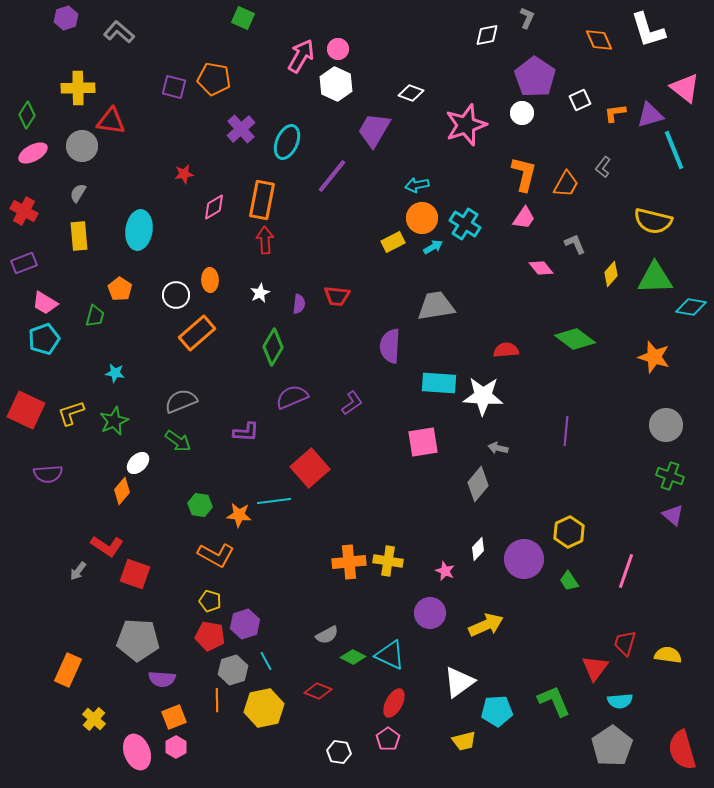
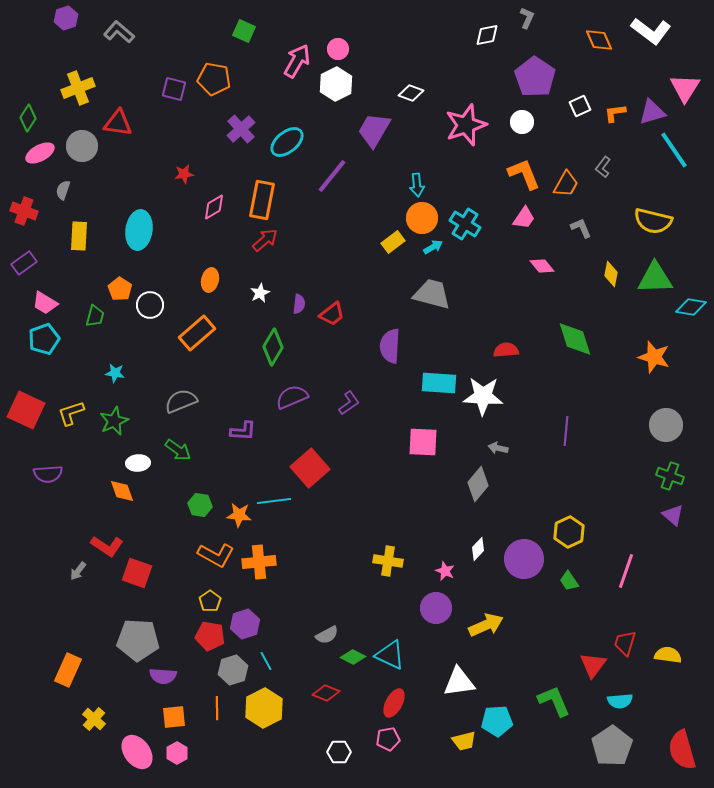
green square at (243, 18): moved 1 px right, 13 px down
white L-shape at (648, 30): moved 3 px right, 1 px down; rotated 36 degrees counterclockwise
pink arrow at (301, 56): moved 4 px left, 5 px down
white hexagon at (336, 84): rotated 8 degrees clockwise
purple square at (174, 87): moved 2 px down
yellow cross at (78, 88): rotated 20 degrees counterclockwise
pink triangle at (685, 88): rotated 24 degrees clockwise
white square at (580, 100): moved 6 px down
white circle at (522, 113): moved 9 px down
green diamond at (27, 115): moved 1 px right, 3 px down
purple triangle at (650, 115): moved 2 px right, 3 px up
red triangle at (111, 121): moved 7 px right, 2 px down
cyan ellipse at (287, 142): rotated 28 degrees clockwise
cyan line at (674, 150): rotated 12 degrees counterclockwise
pink ellipse at (33, 153): moved 7 px right
orange L-shape at (524, 174): rotated 36 degrees counterclockwise
cyan arrow at (417, 185): rotated 85 degrees counterclockwise
gray semicircle at (78, 193): moved 15 px left, 3 px up; rotated 12 degrees counterclockwise
red cross at (24, 211): rotated 8 degrees counterclockwise
yellow rectangle at (79, 236): rotated 8 degrees clockwise
red arrow at (265, 240): rotated 52 degrees clockwise
yellow rectangle at (393, 242): rotated 10 degrees counterclockwise
gray L-shape at (575, 244): moved 6 px right, 16 px up
purple rectangle at (24, 263): rotated 15 degrees counterclockwise
pink diamond at (541, 268): moved 1 px right, 2 px up
yellow diamond at (611, 274): rotated 30 degrees counterclockwise
orange ellipse at (210, 280): rotated 15 degrees clockwise
white circle at (176, 295): moved 26 px left, 10 px down
red trapezoid at (337, 296): moved 5 px left, 18 px down; rotated 44 degrees counterclockwise
gray trapezoid at (436, 306): moved 4 px left, 12 px up; rotated 24 degrees clockwise
green diamond at (575, 339): rotated 36 degrees clockwise
purple L-shape at (352, 403): moved 3 px left
purple L-shape at (246, 432): moved 3 px left, 1 px up
green arrow at (178, 441): moved 9 px down
pink square at (423, 442): rotated 12 degrees clockwise
white ellipse at (138, 463): rotated 40 degrees clockwise
orange diamond at (122, 491): rotated 60 degrees counterclockwise
orange cross at (349, 562): moved 90 px left
red square at (135, 574): moved 2 px right, 1 px up
yellow pentagon at (210, 601): rotated 20 degrees clockwise
purple circle at (430, 613): moved 6 px right, 5 px up
red triangle at (595, 668): moved 2 px left, 3 px up
purple semicircle at (162, 679): moved 1 px right, 3 px up
white triangle at (459, 682): rotated 28 degrees clockwise
red diamond at (318, 691): moved 8 px right, 2 px down
orange line at (217, 700): moved 8 px down
yellow hexagon at (264, 708): rotated 15 degrees counterclockwise
cyan pentagon at (497, 711): moved 10 px down
orange square at (174, 717): rotated 15 degrees clockwise
pink pentagon at (388, 739): rotated 25 degrees clockwise
pink hexagon at (176, 747): moved 1 px right, 6 px down
pink ellipse at (137, 752): rotated 16 degrees counterclockwise
white hexagon at (339, 752): rotated 10 degrees counterclockwise
